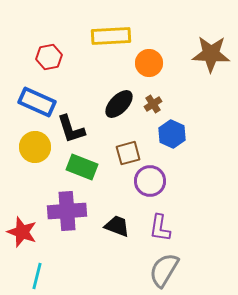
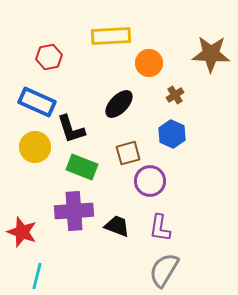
brown cross: moved 22 px right, 9 px up
purple cross: moved 7 px right
